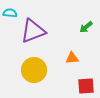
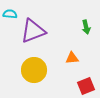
cyan semicircle: moved 1 px down
green arrow: rotated 64 degrees counterclockwise
red square: rotated 18 degrees counterclockwise
